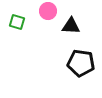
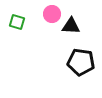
pink circle: moved 4 px right, 3 px down
black pentagon: moved 1 px up
